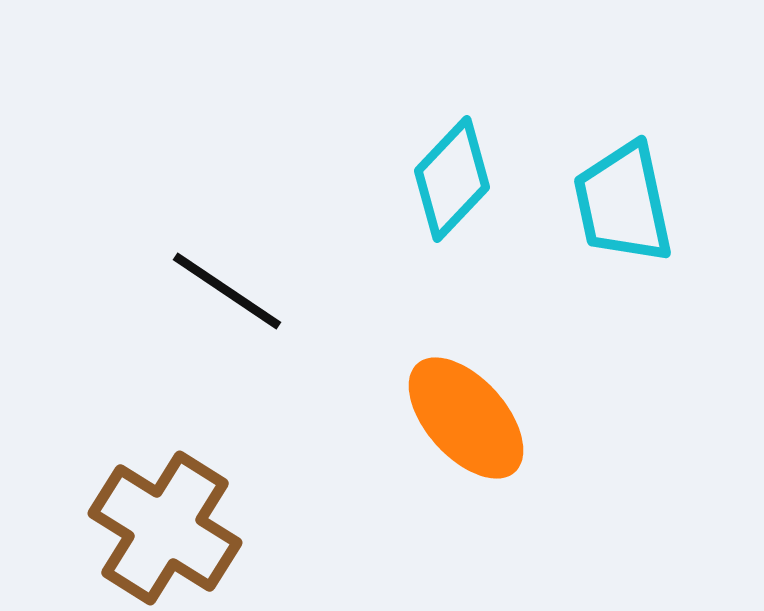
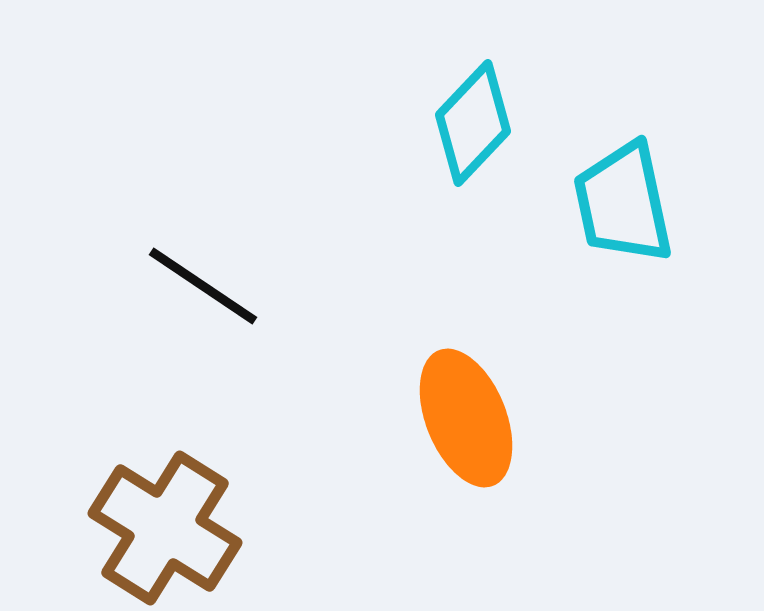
cyan diamond: moved 21 px right, 56 px up
black line: moved 24 px left, 5 px up
orange ellipse: rotated 20 degrees clockwise
